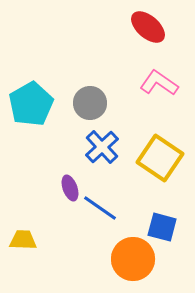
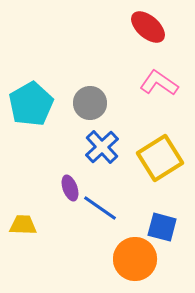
yellow square: rotated 24 degrees clockwise
yellow trapezoid: moved 15 px up
orange circle: moved 2 px right
